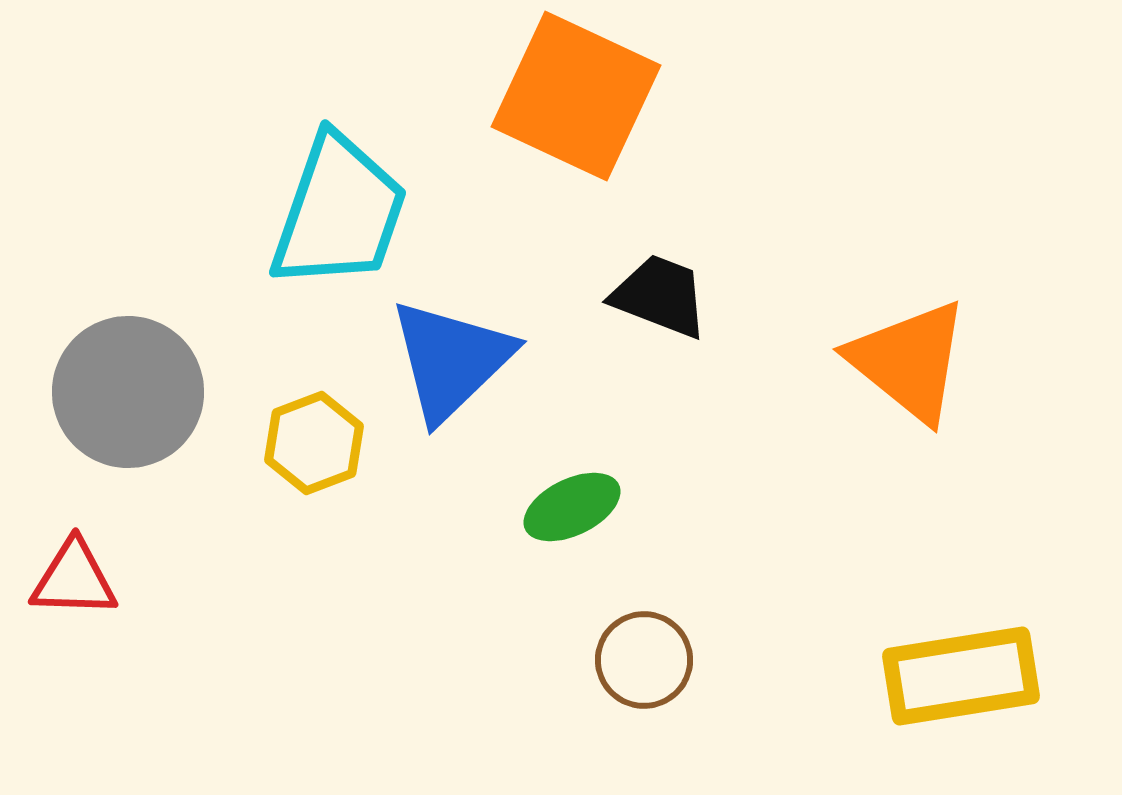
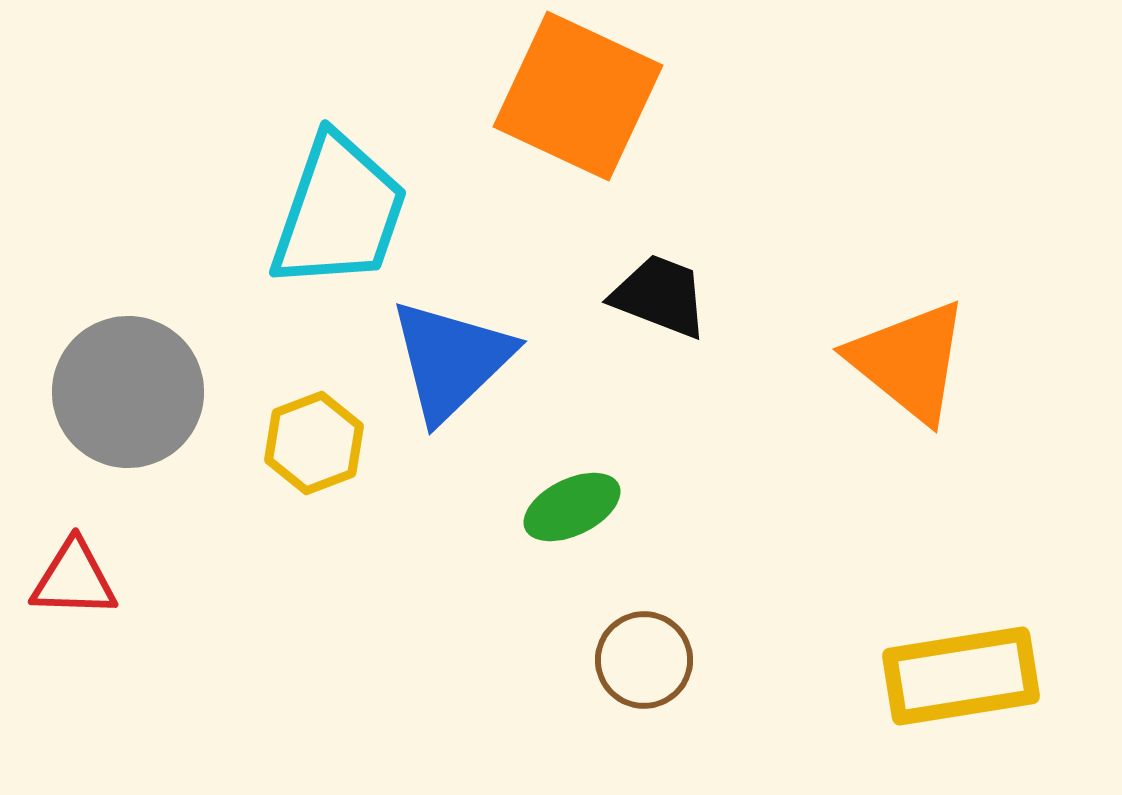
orange square: moved 2 px right
